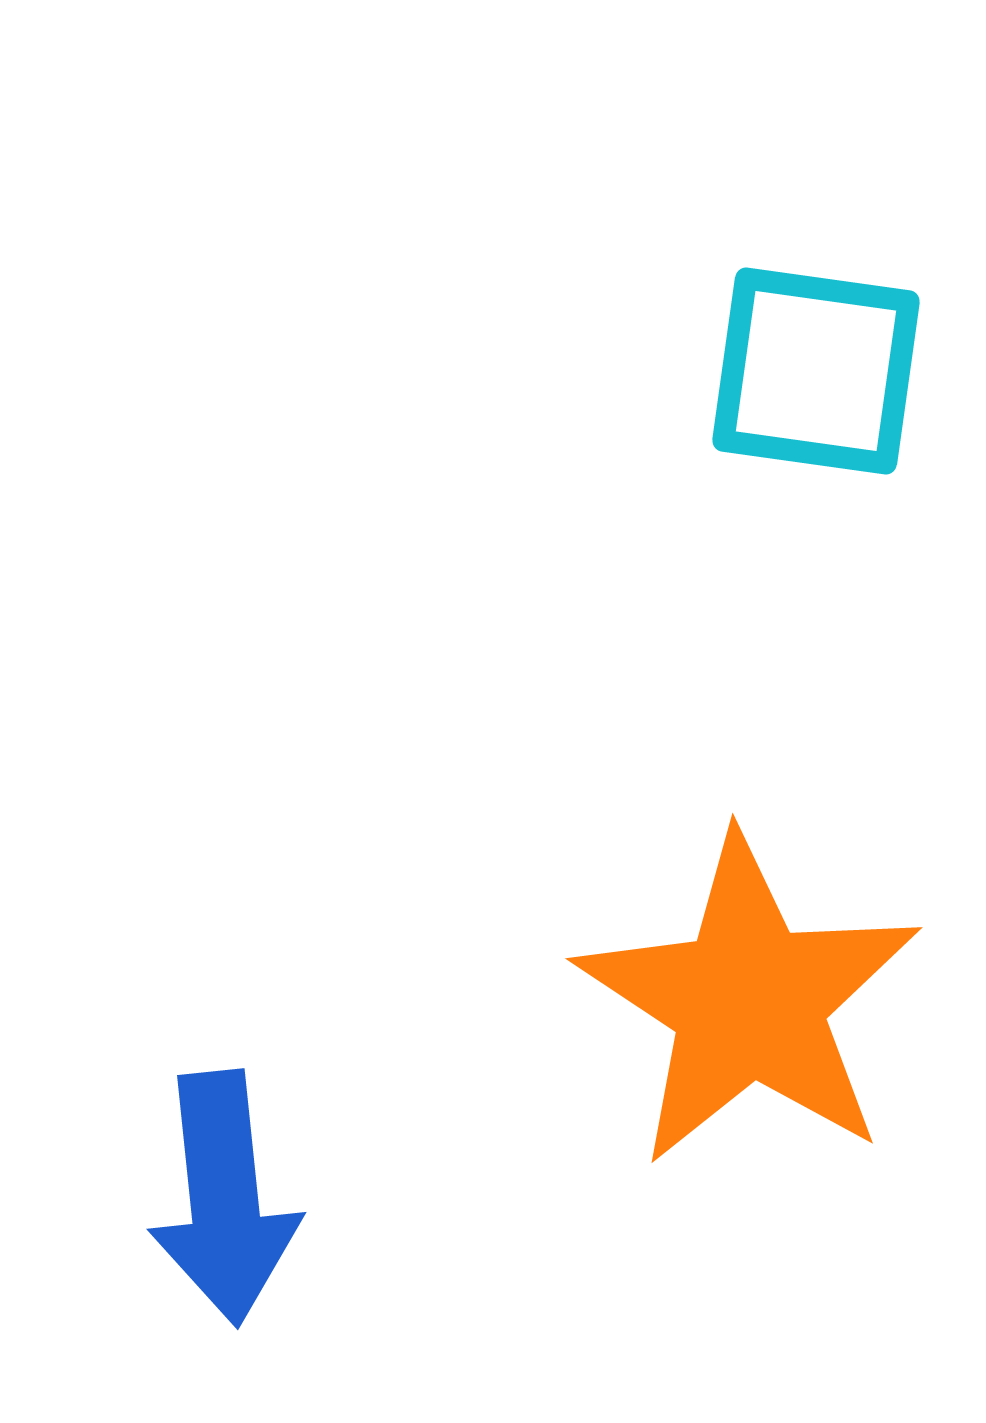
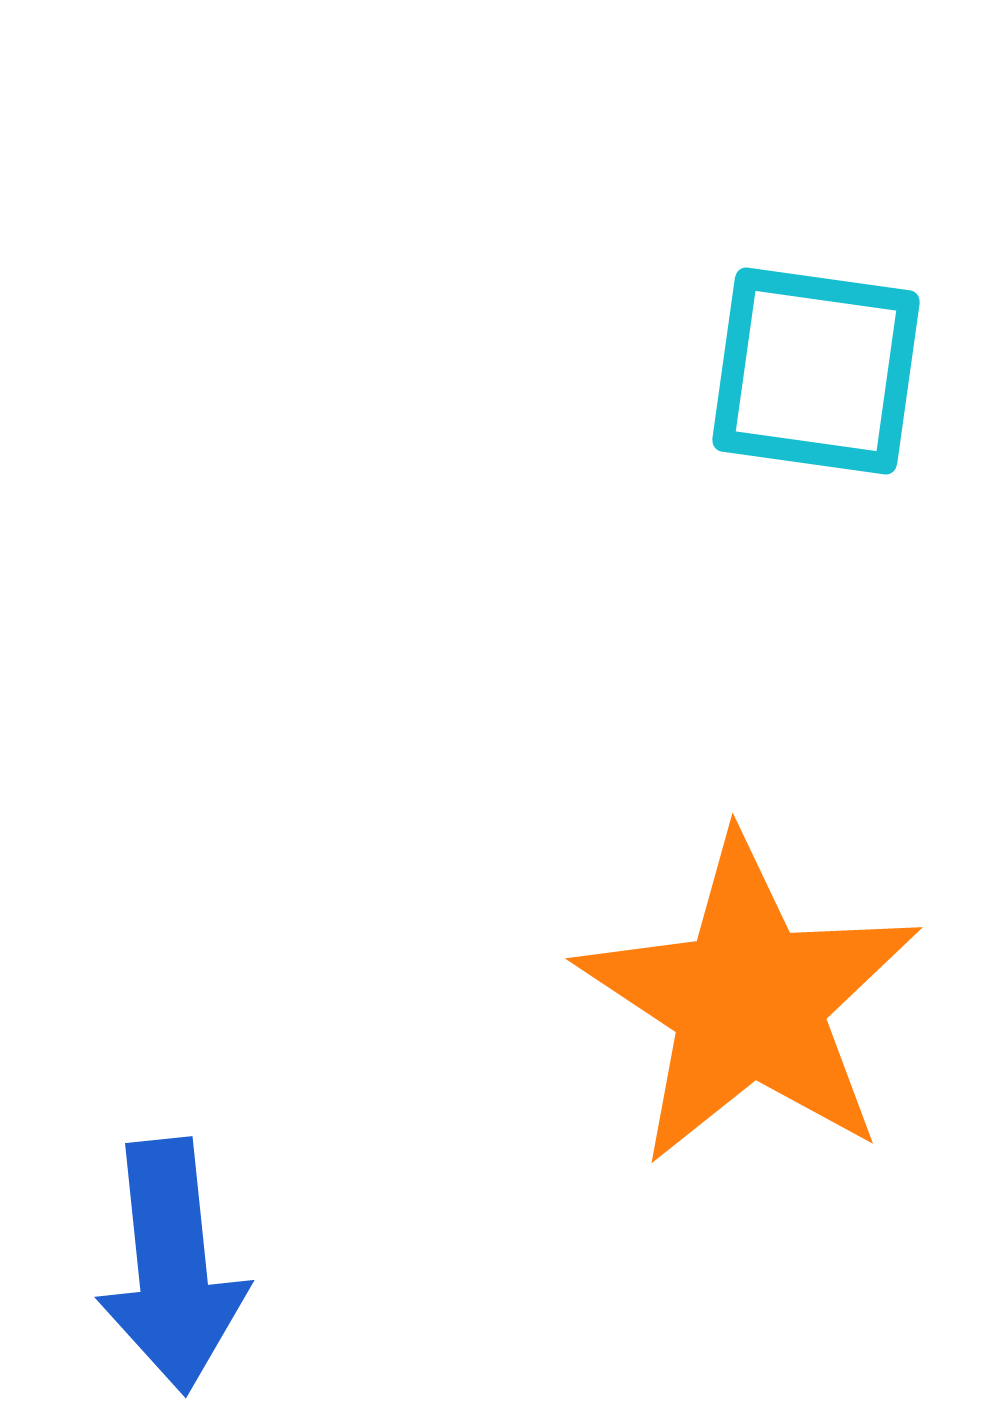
blue arrow: moved 52 px left, 68 px down
